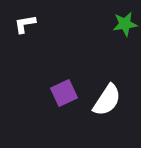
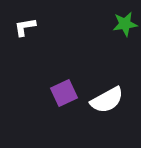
white L-shape: moved 3 px down
white semicircle: rotated 28 degrees clockwise
